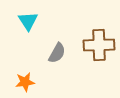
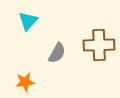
cyan triangle: rotated 15 degrees clockwise
